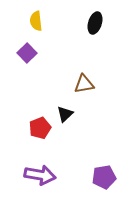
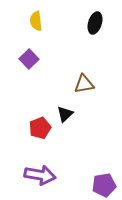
purple square: moved 2 px right, 6 px down
purple pentagon: moved 8 px down
